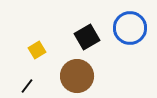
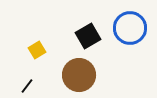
black square: moved 1 px right, 1 px up
brown circle: moved 2 px right, 1 px up
